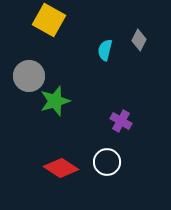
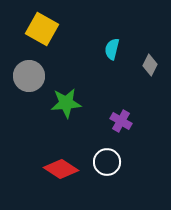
yellow square: moved 7 px left, 9 px down
gray diamond: moved 11 px right, 25 px down
cyan semicircle: moved 7 px right, 1 px up
green star: moved 11 px right, 2 px down; rotated 12 degrees clockwise
red diamond: moved 1 px down
